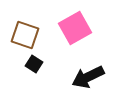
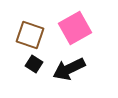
brown square: moved 5 px right
black arrow: moved 19 px left, 8 px up
